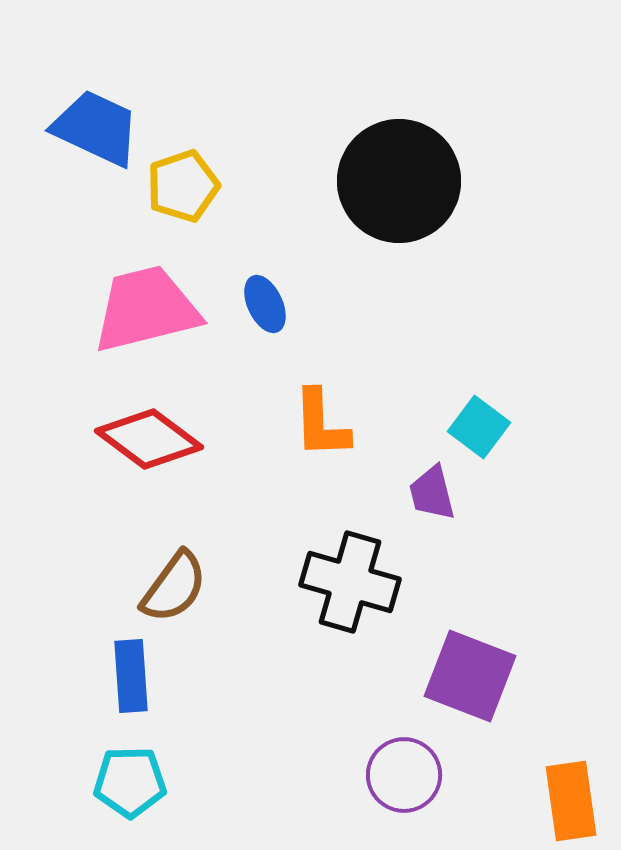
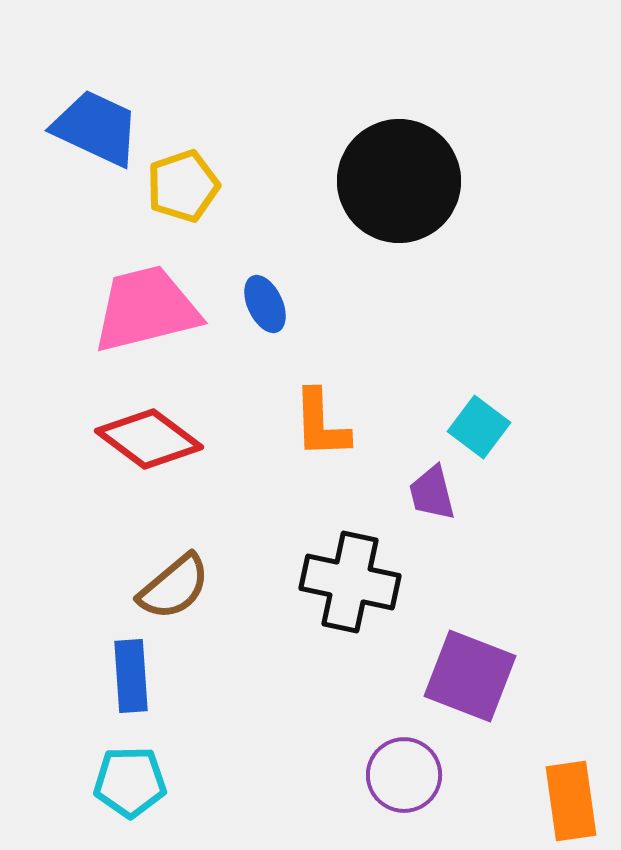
black cross: rotated 4 degrees counterclockwise
brown semicircle: rotated 14 degrees clockwise
